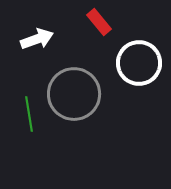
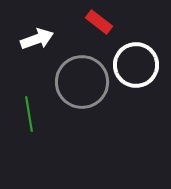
red rectangle: rotated 12 degrees counterclockwise
white circle: moved 3 px left, 2 px down
gray circle: moved 8 px right, 12 px up
